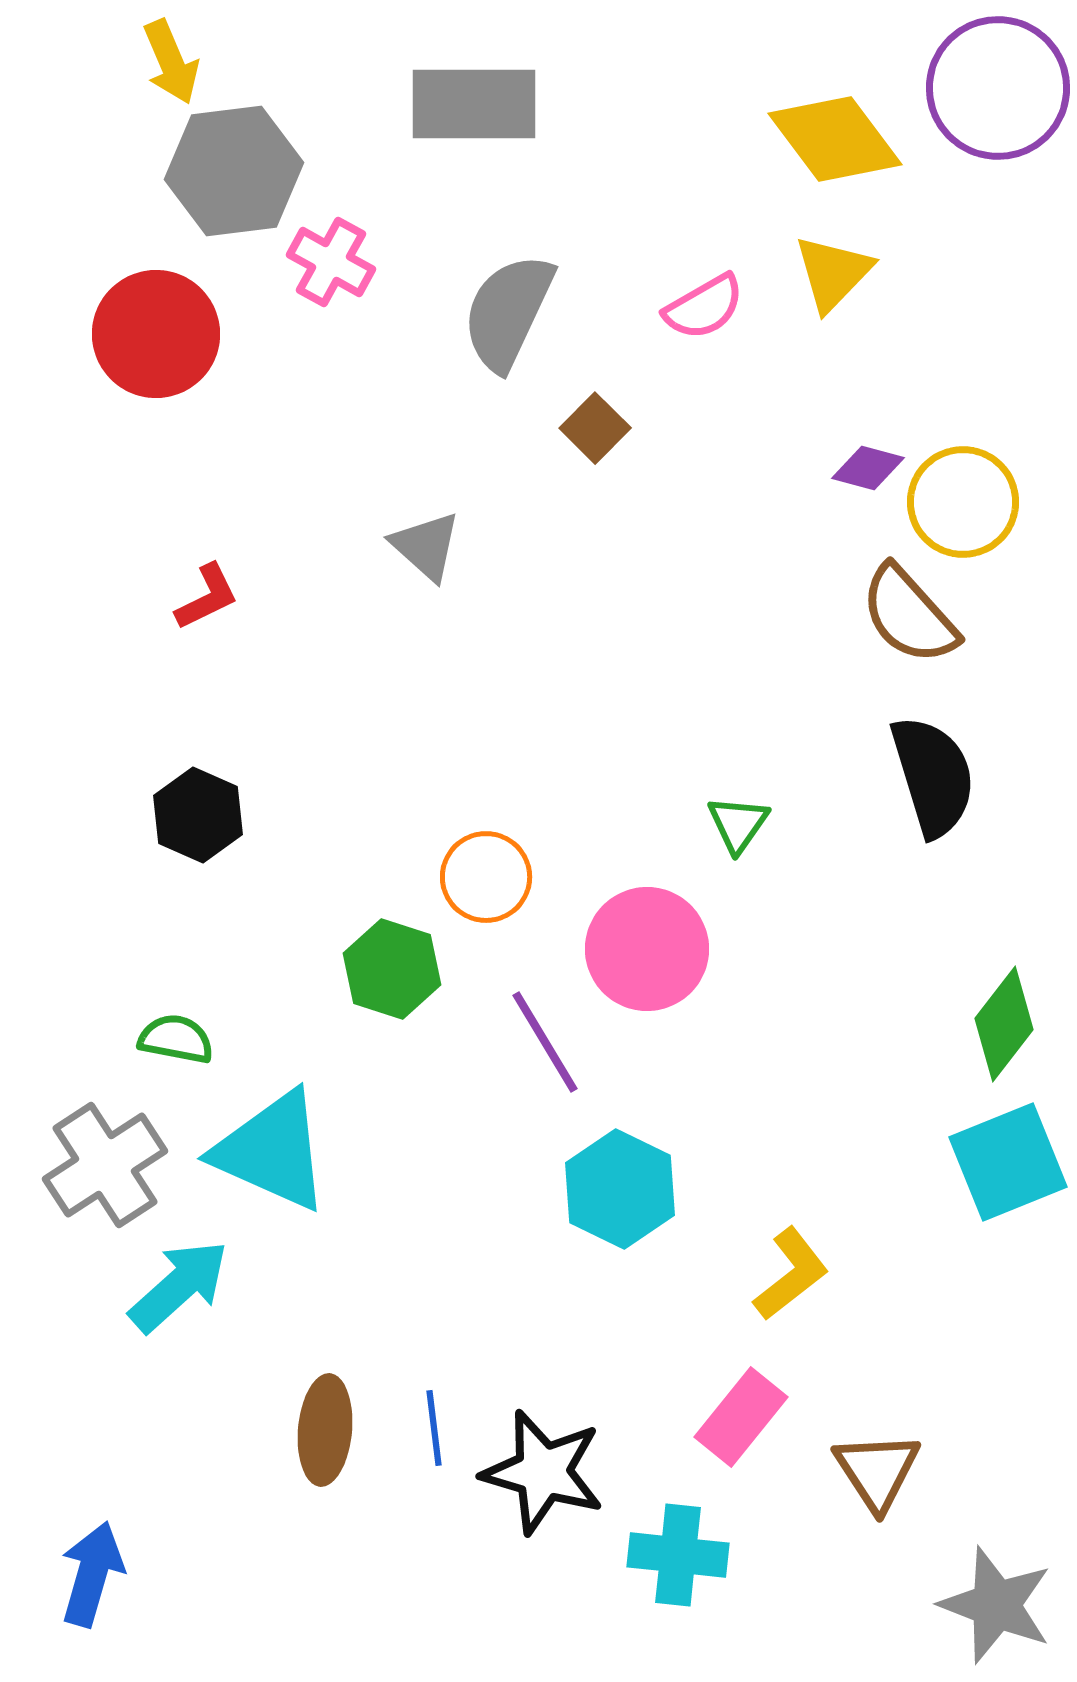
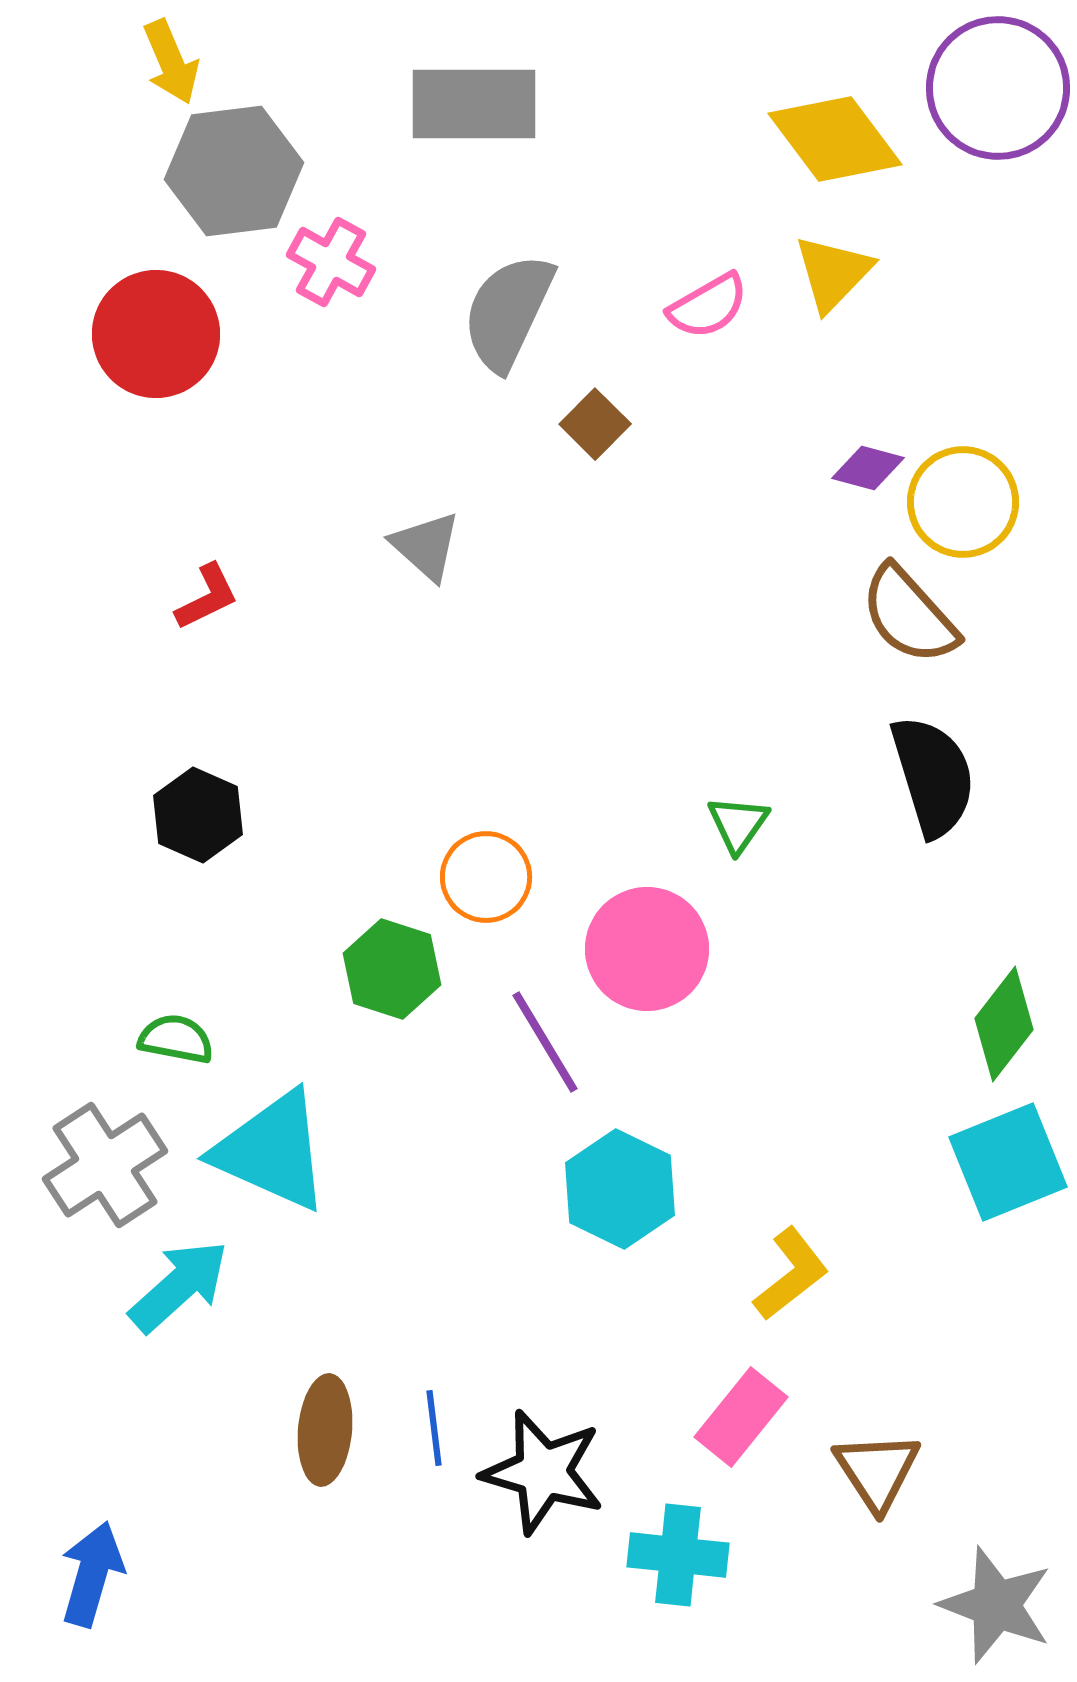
pink semicircle: moved 4 px right, 1 px up
brown square: moved 4 px up
